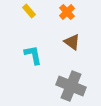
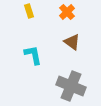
yellow rectangle: rotated 24 degrees clockwise
